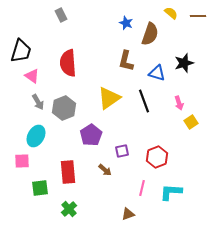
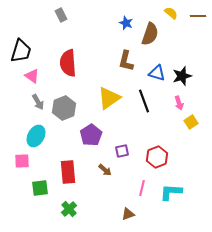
black star: moved 2 px left, 13 px down
